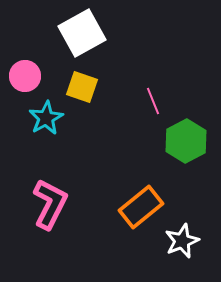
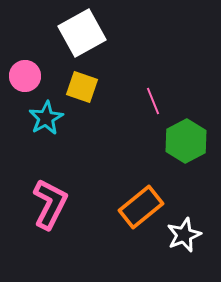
white star: moved 2 px right, 6 px up
